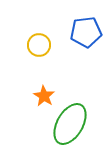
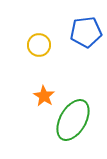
green ellipse: moved 3 px right, 4 px up
